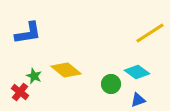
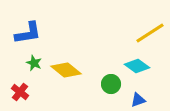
cyan diamond: moved 6 px up
green star: moved 13 px up
